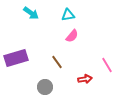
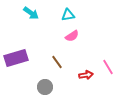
pink semicircle: rotated 16 degrees clockwise
pink line: moved 1 px right, 2 px down
red arrow: moved 1 px right, 4 px up
